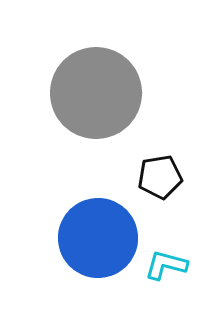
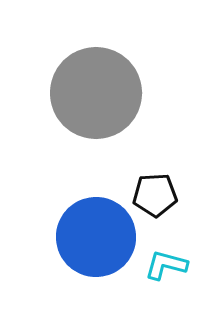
black pentagon: moved 5 px left, 18 px down; rotated 6 degrees clockwise
blue circle: moved 2 px left, 1 px up
